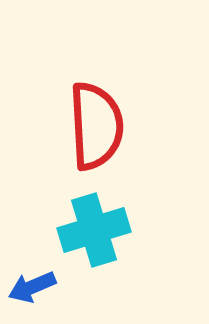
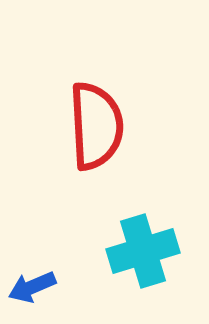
cyan cross: moved 49 px right, 21 px down
